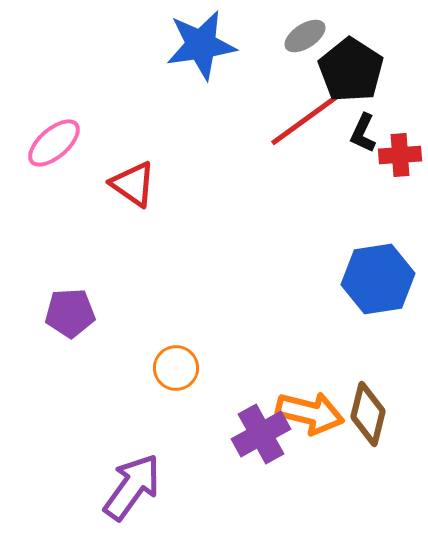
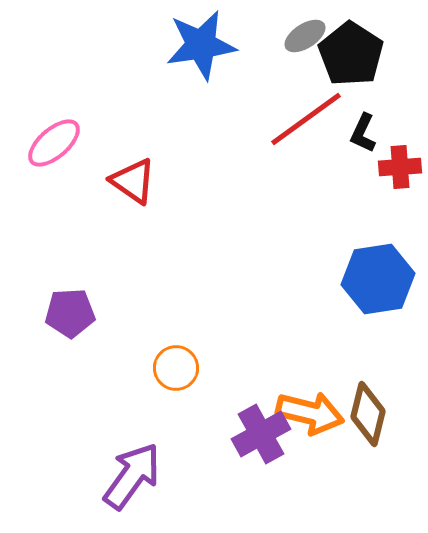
black pentagon: moved 16 px up
red cross: moved 12 px down
red triangle: moved 3 px up
purple arrow: moved 11 px up
